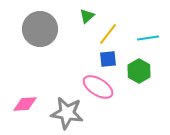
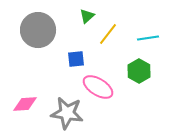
gray circle: moved 2 px left, 1 px down
blue square: moved 32 px left
